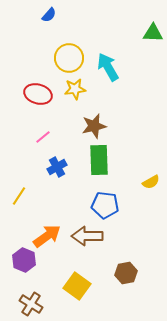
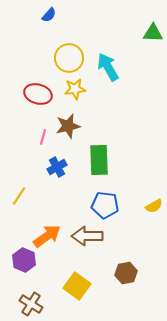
brown star: moved 26 px left
pink line: rotated 35 degrees counterclockwise
yellow semicircle: moved 3 px right, 24 px down
